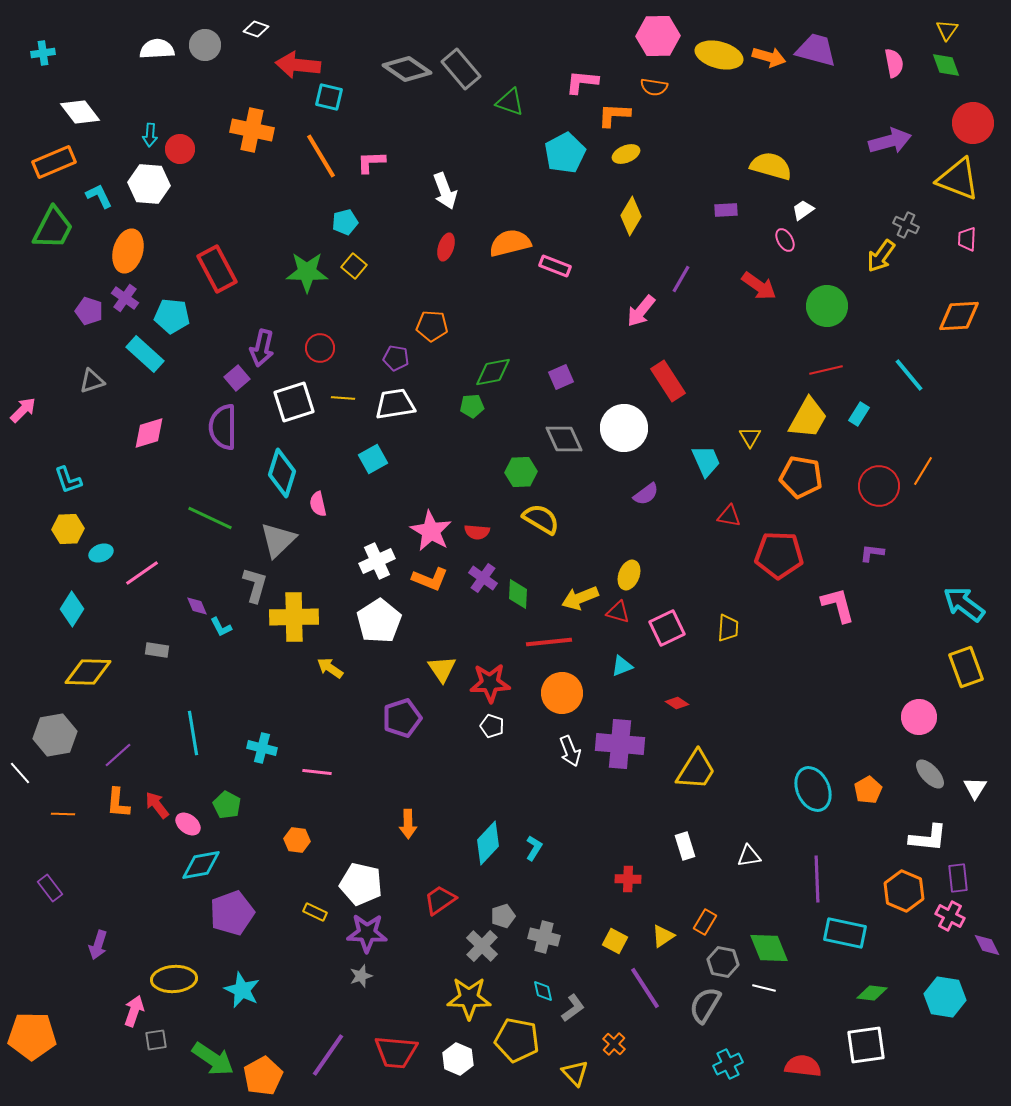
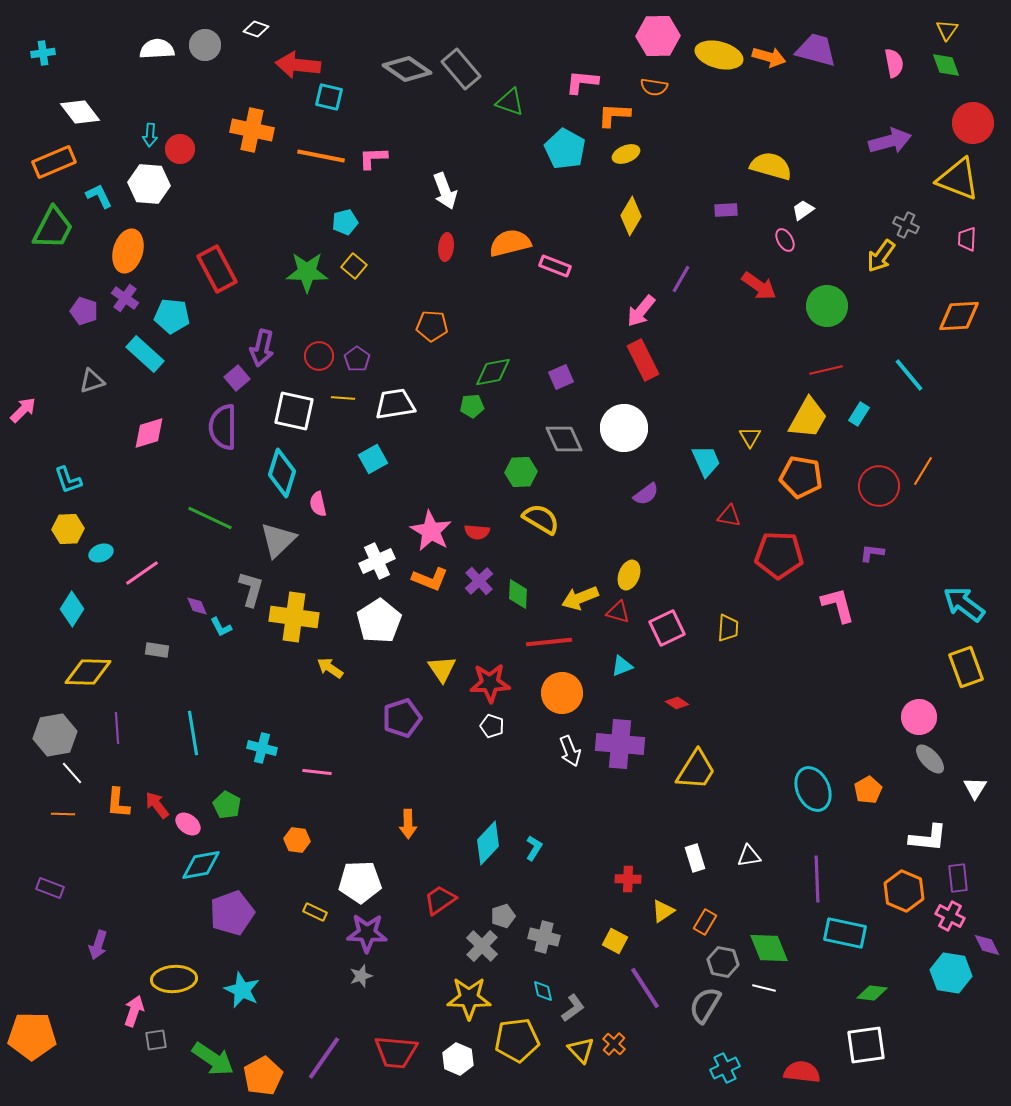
cyan pentagon at (565, 153): moved 4 px up; rotated 15 degrees counterclockwise
orange line at (321, 156): rotated 48 degrees counterclockwise
pink L-shape at (371, 162): moved 2 px right, 4 px up
red ellipse at (446, 247): rotated 12 degrees counterclockwise
purple pentagon at (89, 311): moved 5 px left
red circle at (320, 348): moved 1 px left, 8 px down
purple pentagon at (396, 358): moved 39 px left, 1 px down; rotated 25 degrees clockwise
red rectangle at (668, 381): moved 25 px left, 21 px up; rotated 6 degrees clockwise
white square at (294, 402): moved 9 px down; rotated 30 degrees clockwise
purple cross at (483, 578): moved 4 px left, 3 px down; rotated 12 degrees clockwise
gray L-shape at (255, 585): moved 4 px left, 4 px down
yellow cross at (294, 617): rotated 9 degrees clockwise
purple line at (118, 755): moved 1 px left, 27 px up; rotated 52 degrees counterclockwise
white line at (20, 773): moved 52 px right
gray ellipse at (930, 774): moved 15 px up
white rectangle at (685, 846): moved 10 px right, 12 px down
white pentagon at (361, 884): moved 1 px left, 2 px up; rotated 15 degrees counterclockwise
purple rectangle at (50, 888): rotated 32 degrees counterclockwise
yellow triangle at (663, 936): moved 25 px up
cyan hexagon at (945, 997): moved 6 px right, 24 px up
yellow pentagon at (517, 1040): rotated 18 degrees counterclockwise
purple line at (328, 1055): moved 4 px left, 3 px down
cyan cross at (728, 1064): moved 3 px left, 4 px down
red semicircle at (803, 1066): moved 1 px left, 6 px down
yellow triangle at (575, 1073): moved 6 px right, 23 px up
